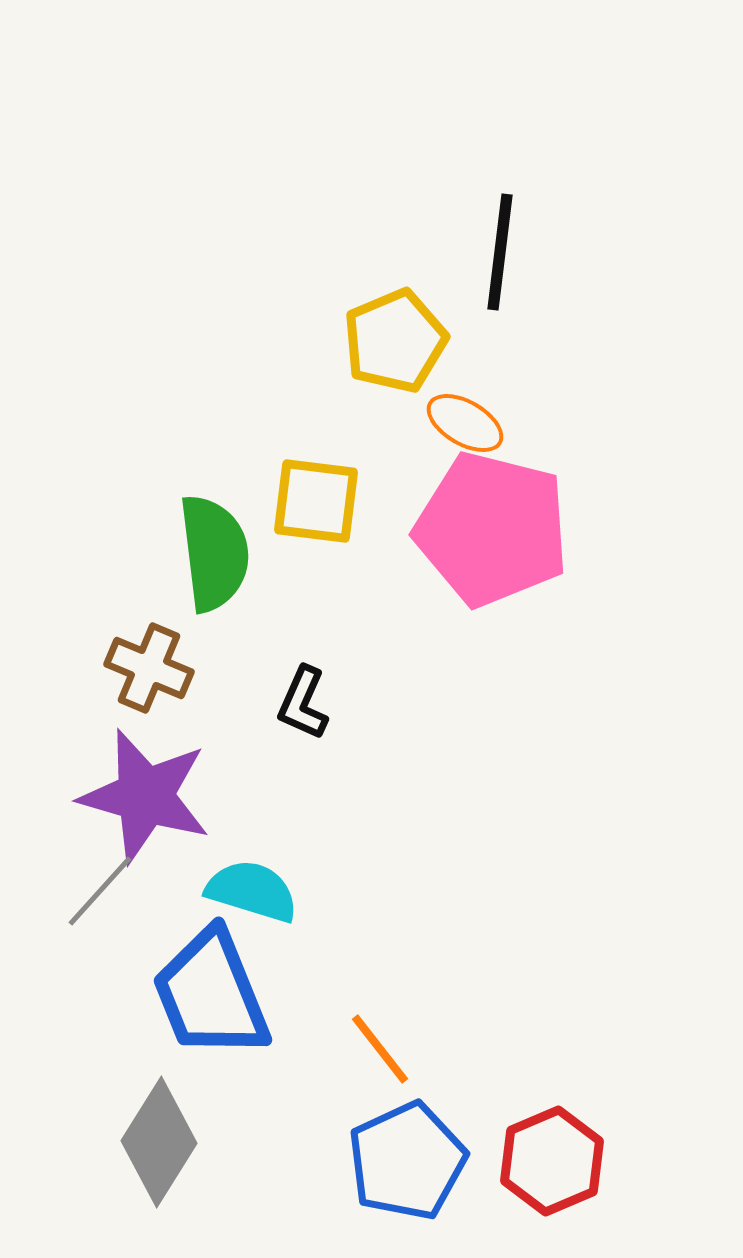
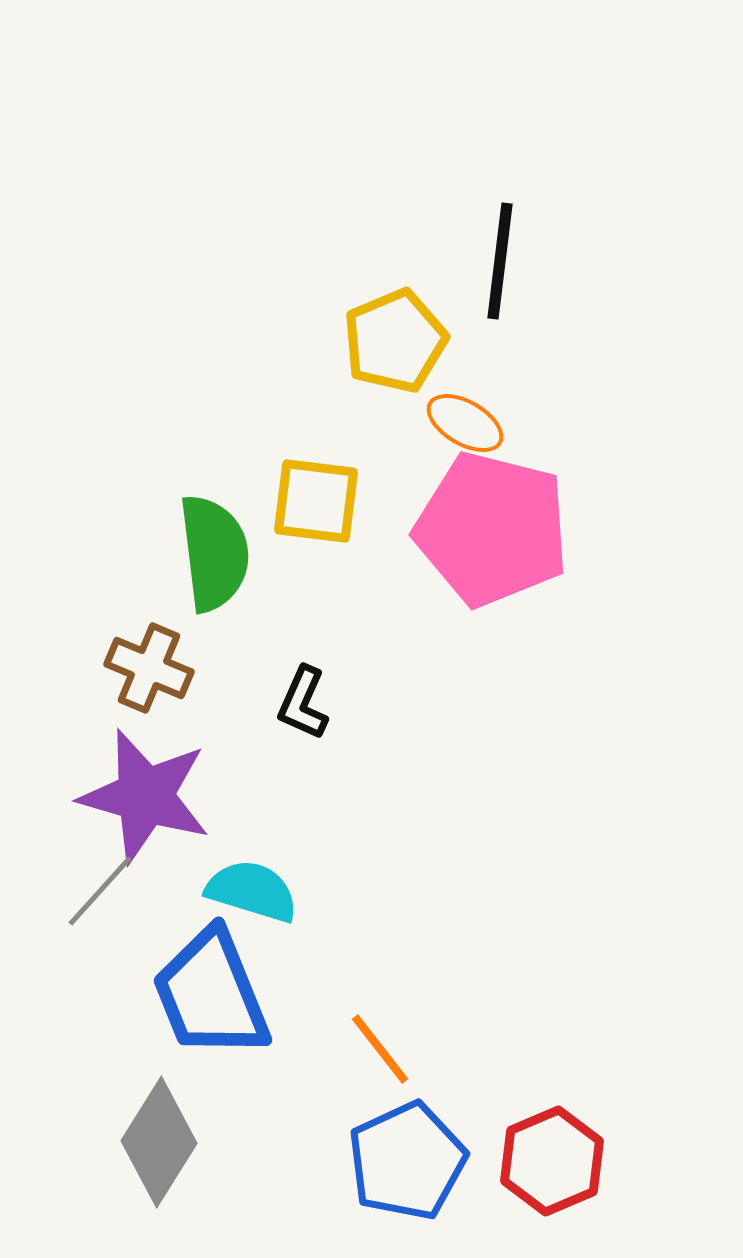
black line: moved 9 px down
